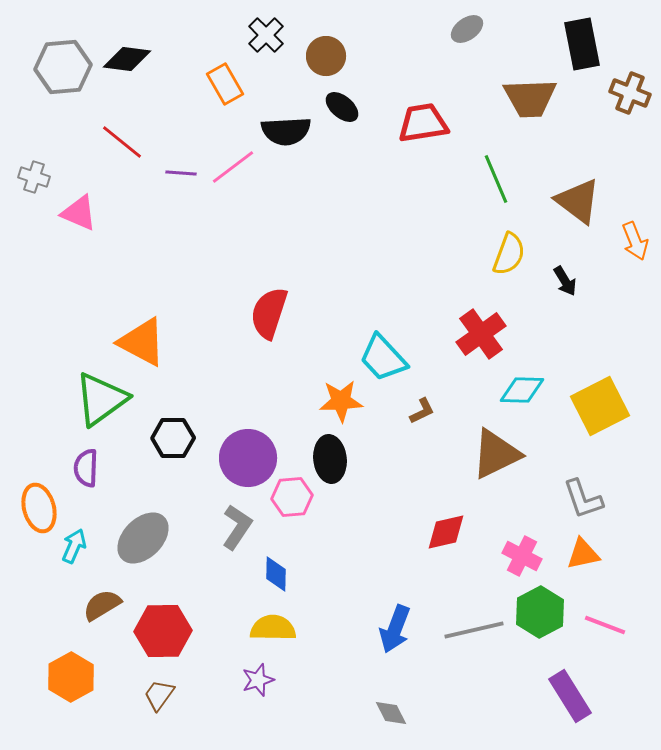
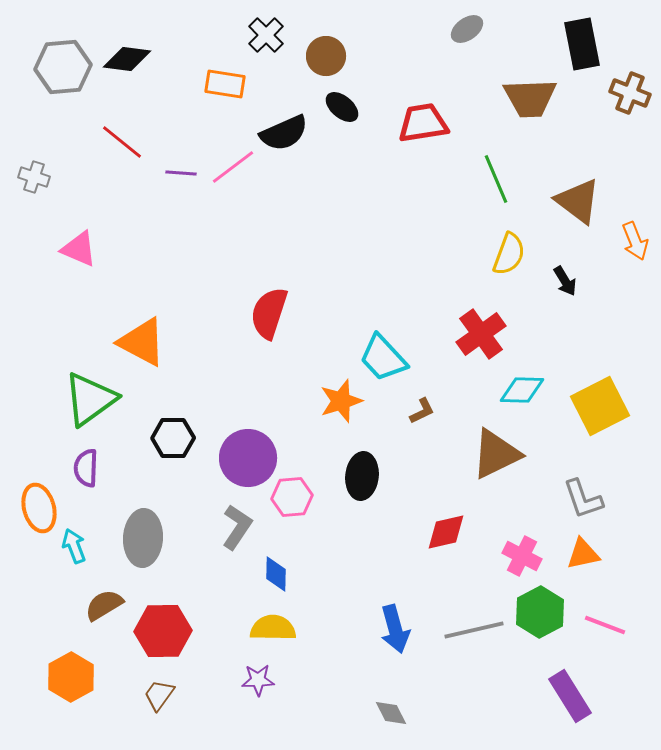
orange rectangle at (225, 84): rotated 51 degrees counterclockwise
black semicircle at (286, 131): moved 2 px left, 2 px down; rotated 21 degrees counterclockwise
pink triangle at (79, 213): moved 36 px down
green triangle at (101, 399): moved 11 px left
orange star at (341, 401): rotated 15 degrees counterclockwise
black ellipse at (330, 459): moved 32 px right, 17 px down; rotated 12 degrees clockwise
gray ellipse at (143, 538): rotated 42 degrees counterclockwise
cyan arrow at (74, 546): rotated 44 degrees counterclockwise
brown semicircle at (102, 605): moved 2 px right
blue arrow at (395, 629): rotated 36 degrees counterclockwise
purple star at (258, 680): rotated 16 degrees clockwise
